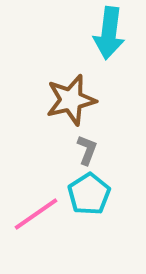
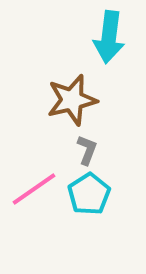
cyan arrow: moved 4 px down
brown star: moved 1 px right
pink line: moved 2 px left, 25 px up
